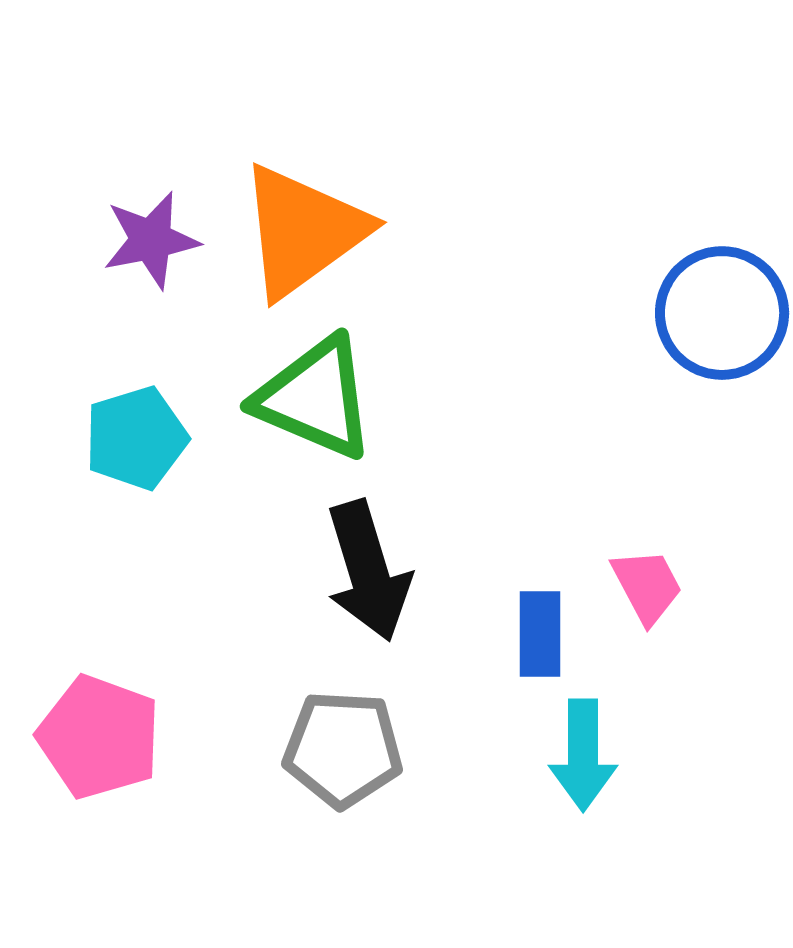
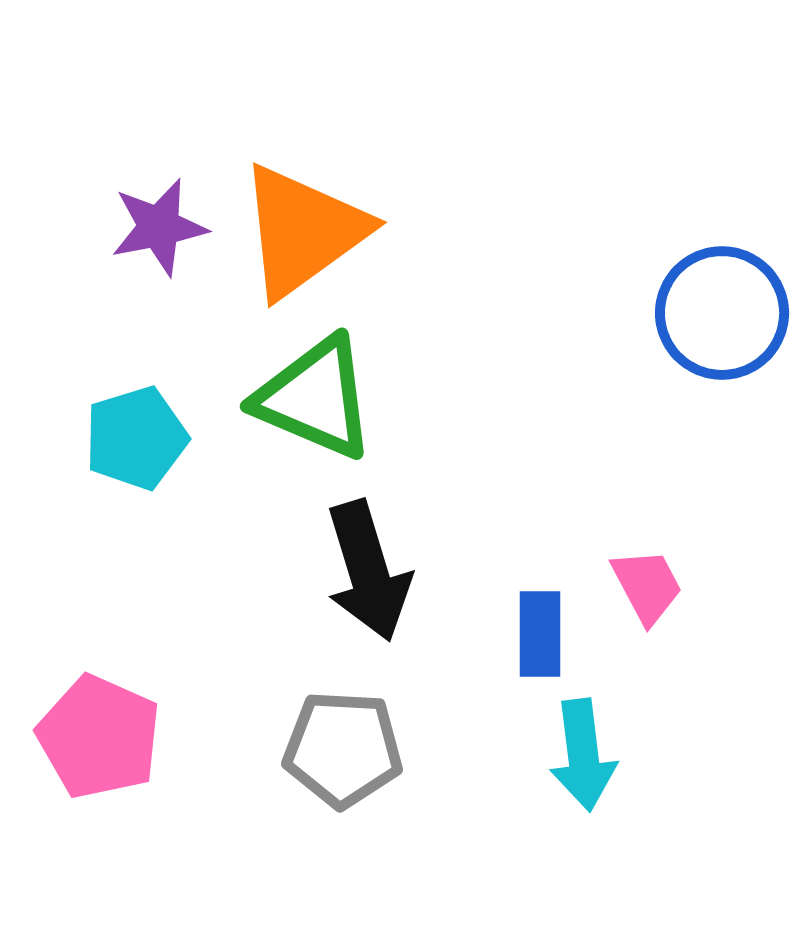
purple star: moved 8 px right, 13 px up
pink pentagon: rotated 4 degrees clockwise
cyan arrow: rotated 7 degrees counterclockwise
